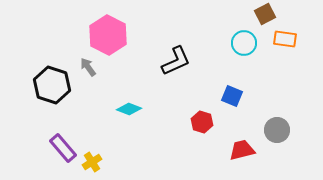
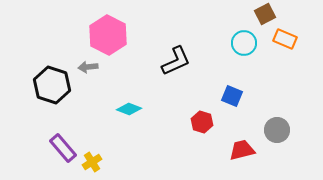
orange rectangle: rotated 15 degrees clockwise
gray arrow: rotated 60 degrees counterclockwise
